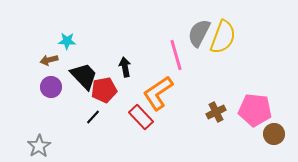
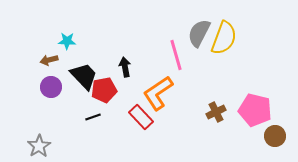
yellow semicircle: moved 1 px right, 1 px down
pink pentagon: rotated 8 degrees clockwise
black line: rotated 28 degrees clockwise
brown circle: moved 1 px right, 2 px down
